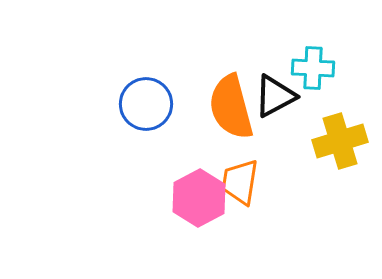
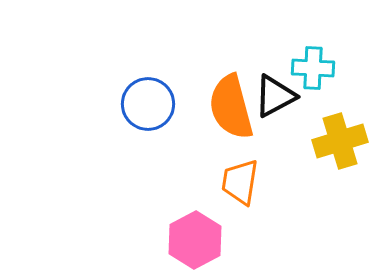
blue circle: moved 2 px right
pink hexagon: moved 4 px left, 42 px down
